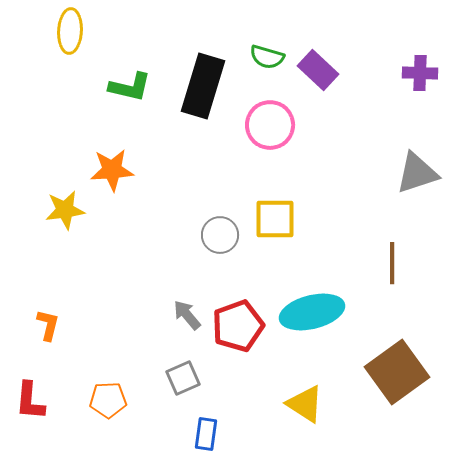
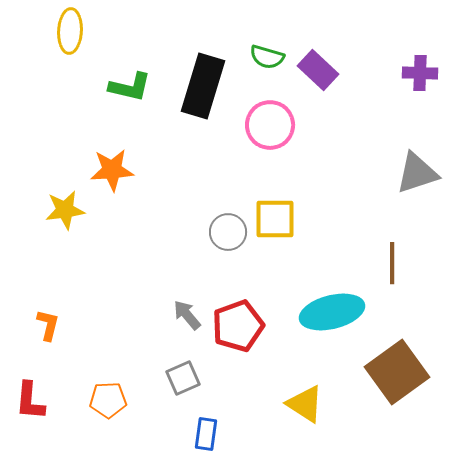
gray circle: moved 8 px right, 3 px up
cyan ellipse: moved 20 px right
